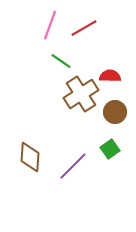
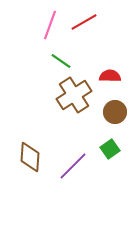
red line: moved 6 px up
brown cross: moved 7 px left, 1 px down
